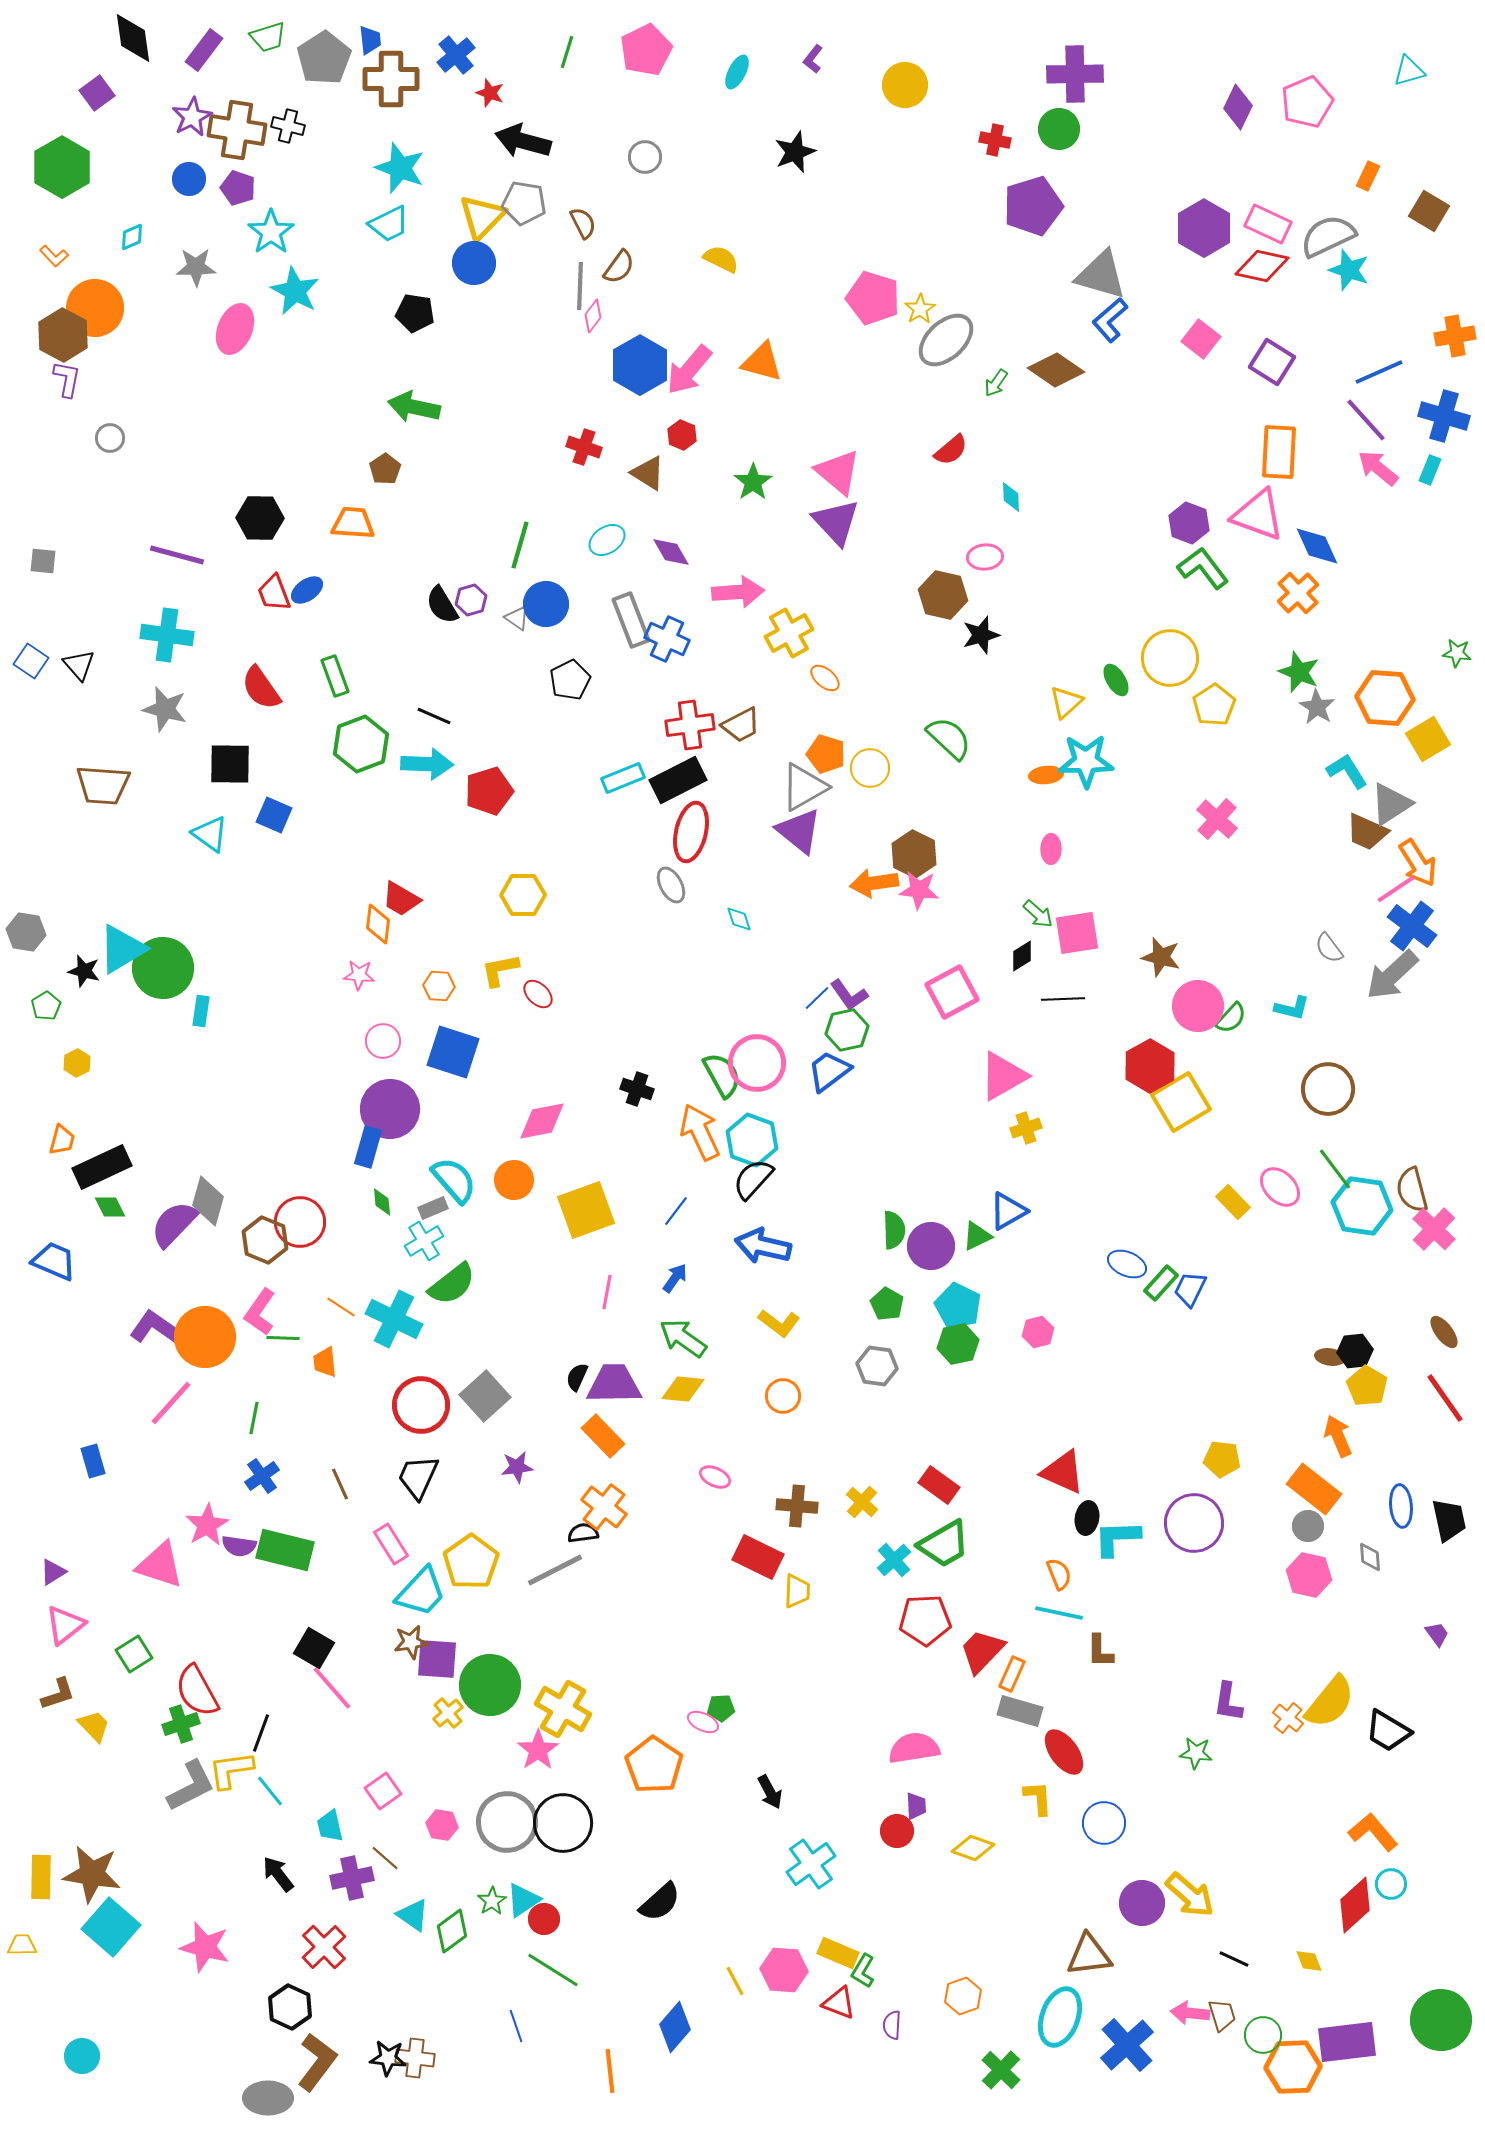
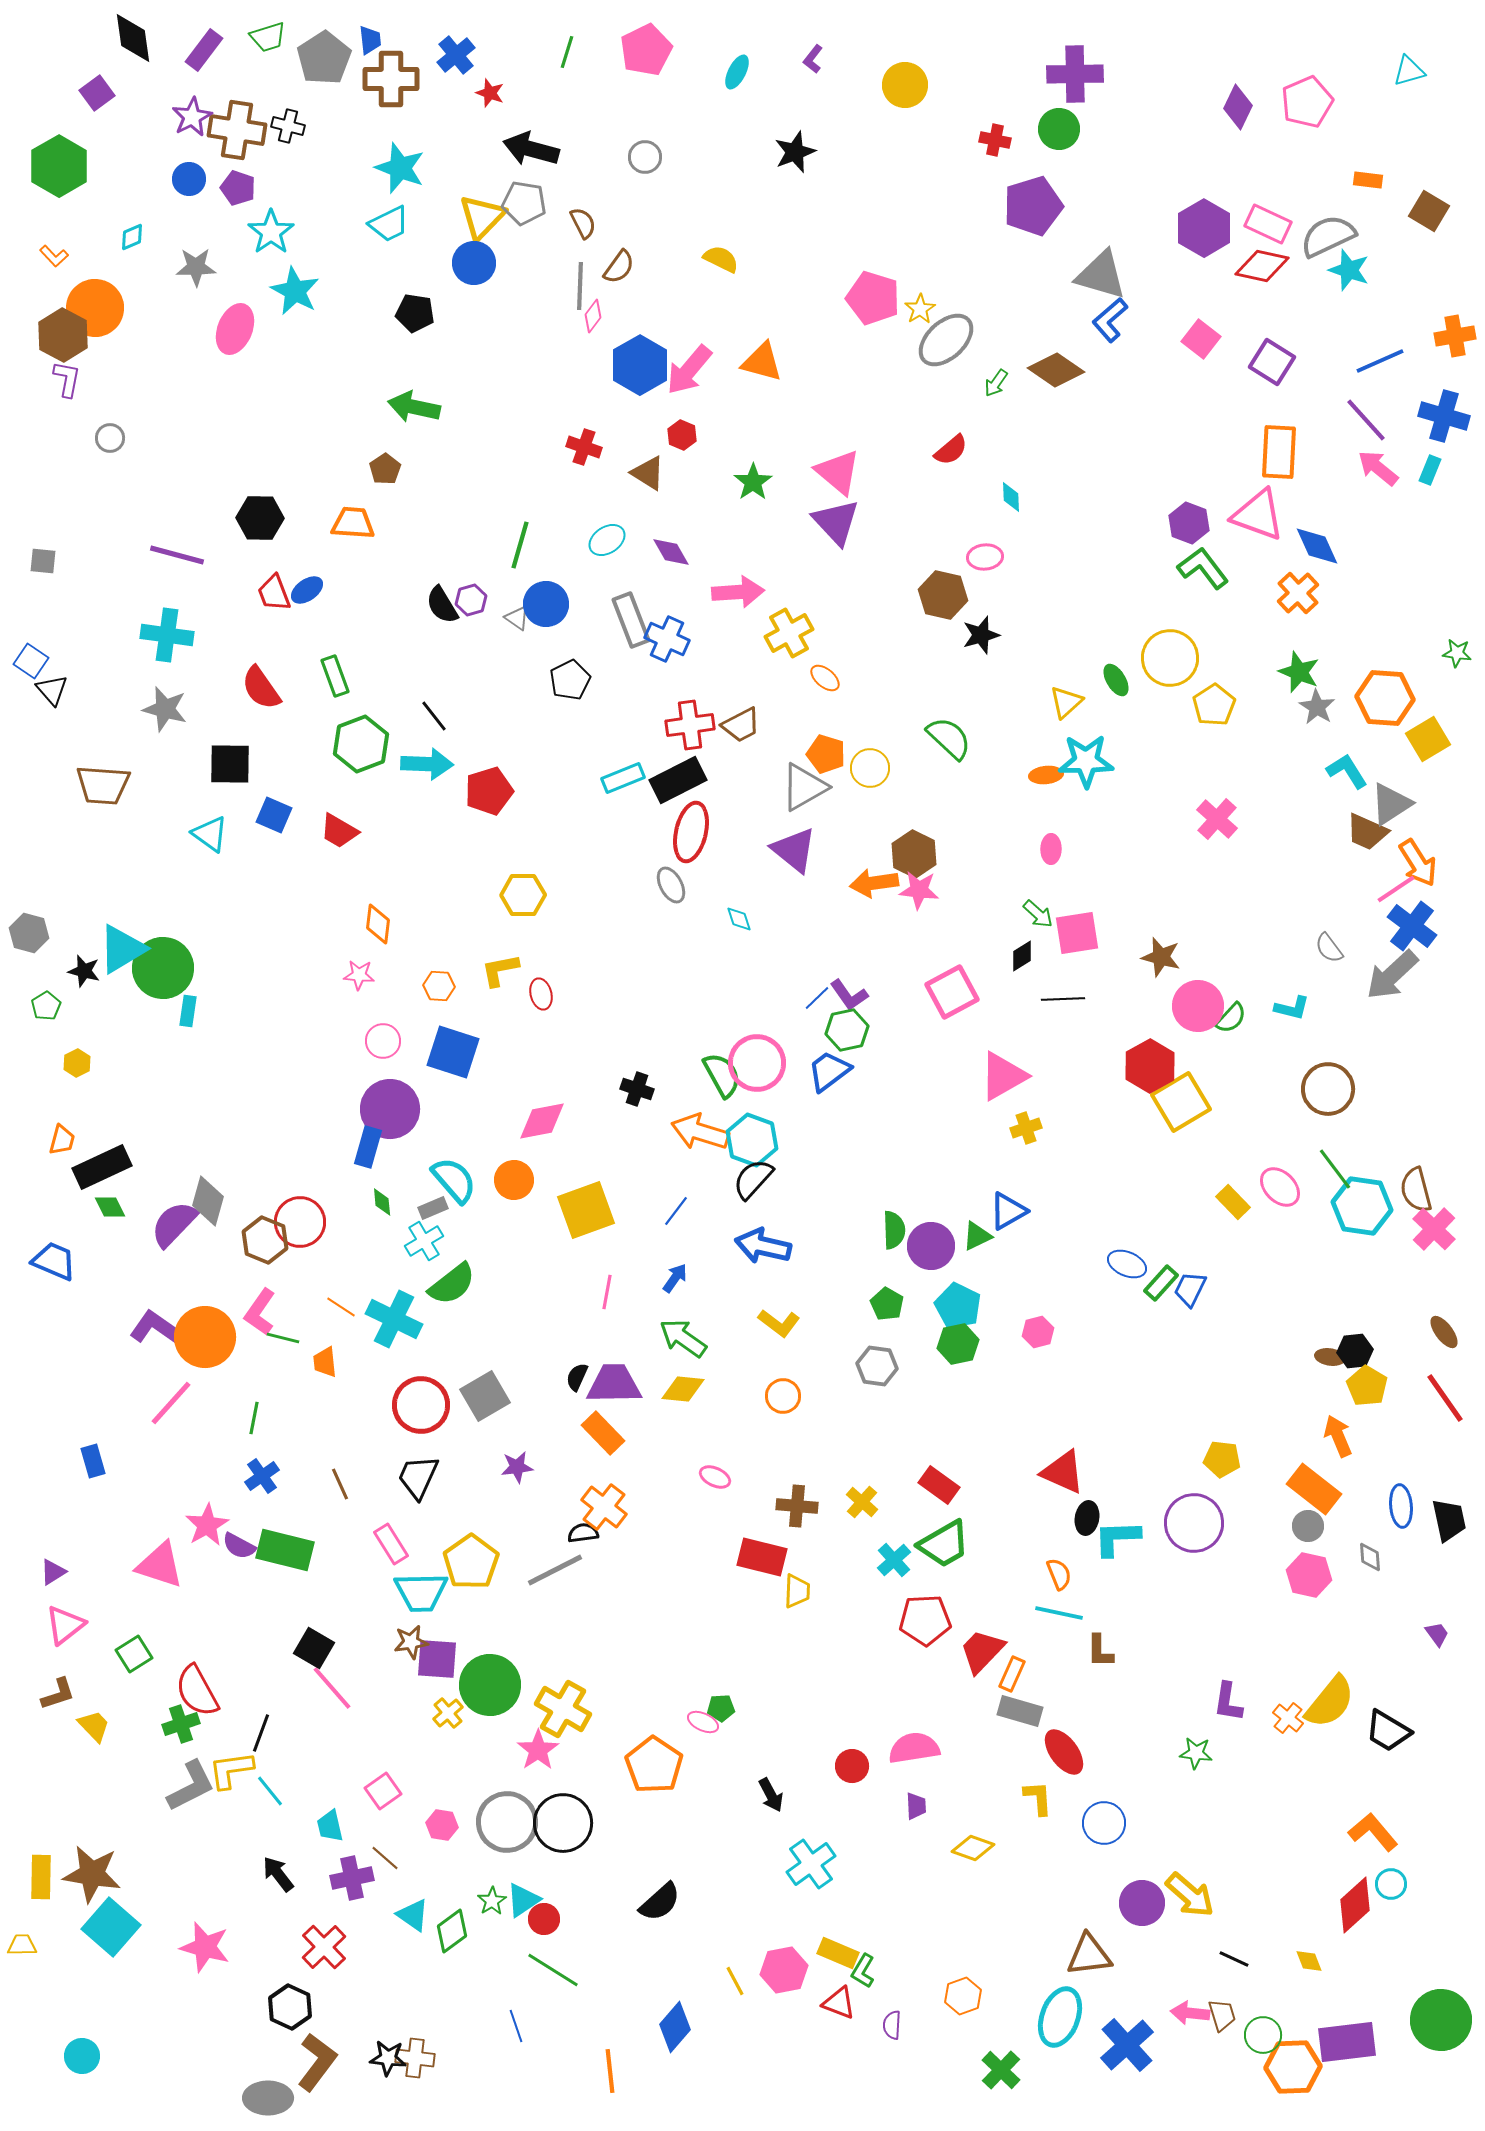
black arrow at (523, 141): moved 8 px right, 8 px down
green hexagon at (62, 167): moved 3 px left, 1 px up
orange rectangle at (1368, 176): moved 4 px down; rotated 72 degrees clockwise
blue line at (1379, 372): moved 1 px right, 11 px up
black triangle at (79, 665): moved 27 px left, 25 px down
black line at (434, 716): rotated 28 degrees clockwise
purple triangle at (799, 831): moved 5 px left, 19 px down
red trapezoid at (401, 899): moved 62 px left, 68 px up
gray hexagon at (26, 932): moved 3 px right, 1 px down; rotated 6 degrees clockwise
red ellipse at (538, 994): moved 3 px right; rotated 32 degrees clockwise
cyan rectangle at (201, 1011): moved 13 px left
orange arrow at (700, 1132): rotated 48 degrees counterclockwise
brown semicircle at (1412, 1190): moved 4 px right
green line at (283, 1338): rotated 12 degrees clockwise
gray square at (485, 1396): rotated 12 degrees clockwise
orange rectangle at (603, 1436): moved 3 px up
purple semicircle at (239, 1546): rotated 20 degrees clockwise
red rectangle at (758, 1557): moved 4 px right; rotated 12 degrees counterclockwise
cyan trapezoid at (421, 1592): rotated 46 degrees clockwise
black arrow at (770, 1792): moved 1 px right, 3 px down
red circle at (897, 1831): moved 45 px left, 65 px up
pink hexagon at (784, 1970): rotated 15 degrees counterclockwise
